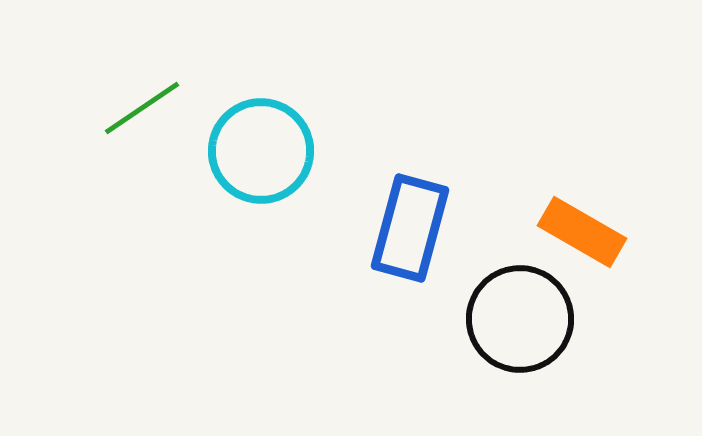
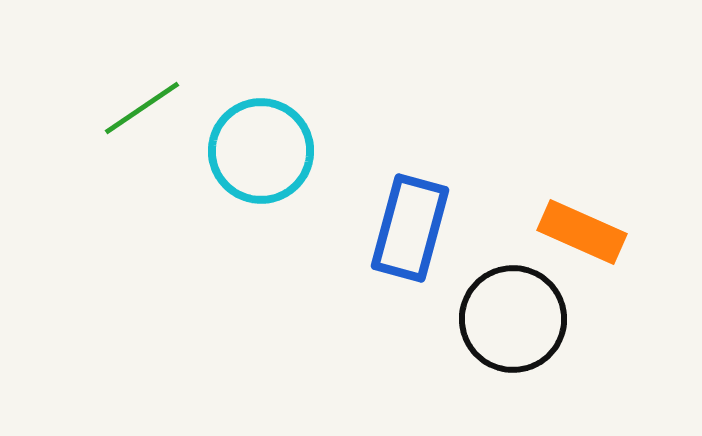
orange rectangle: rotated 6 degrees counterclockwise
black circle: moved 7 px left
